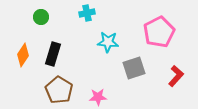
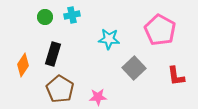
cyan cross: moved 15 px left, 2 px down
green circle: moved 4 px right
pink pentagon: moved 1 px right, 2 px up; rotated 16 degrees counterclockwise
cyan star: moved 1 px right, 3 px up
orange diamond: moved 10 px down
gray square: rotated 25 degrees counterclockwise
red L-shape: rotated 130 degrees clockwise
brown pentagon: moved 1 px right, 1 px up
